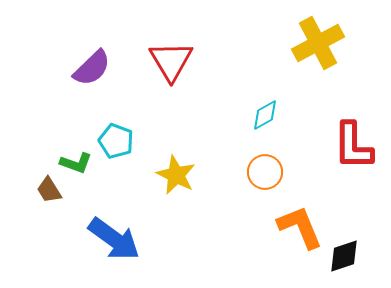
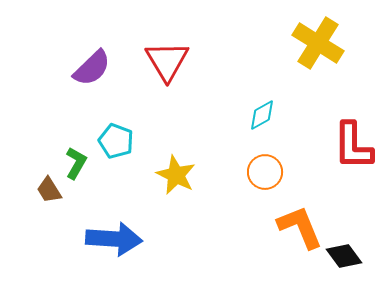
yellow cross: rotated 30 degrees counterclockwise
red triangle: moved 4 px left
cyan diamond: moved 3 px left
green L-shape: rotated 80 degrees counterclockwise
blue arrow: rotated 32 degrees counterclockwise
black diamond: rotated 72 degrees clockwise
